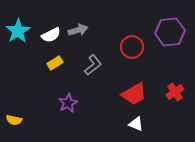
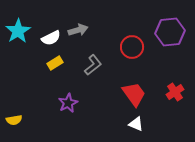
white semicircle: moved 3 px down
red trapezoid: rotated 96 degrees counterclockwise
yellow semicircle: rotated 21 degrees counterclockwise
